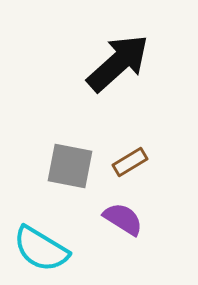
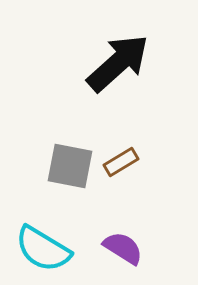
brown rectangle: moved 9 px left
purple semicircle: moved 29 px down
cyan semicircle: moved 2 px right
